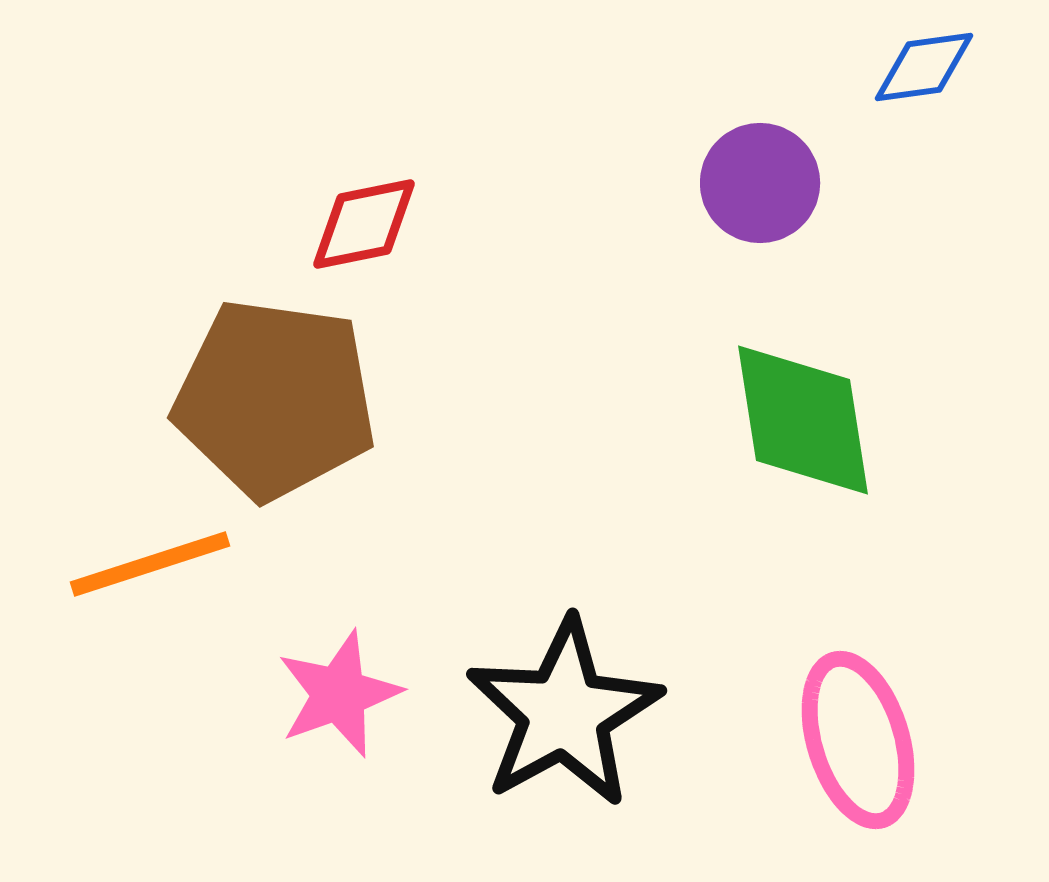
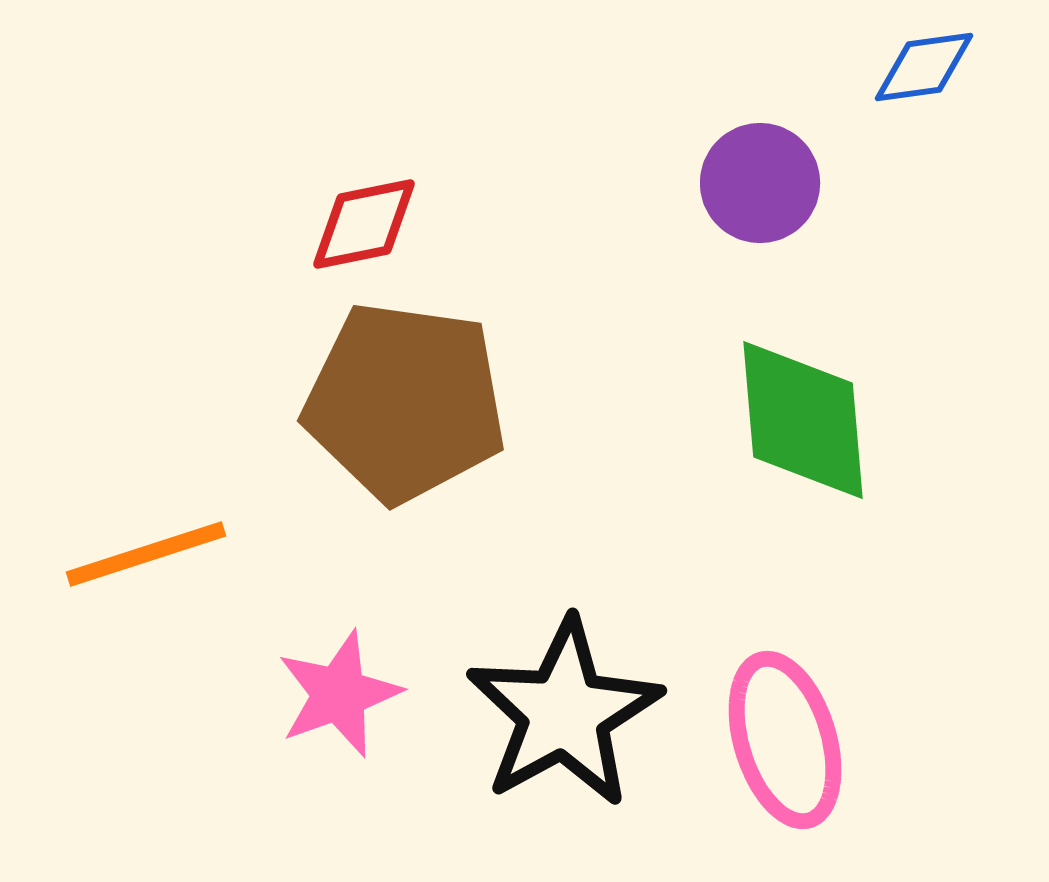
brown pentagon: moved 130 px right, 3 px down
green diamond: rotated 4 degrees clockwise
orange line: moved 4 px left, 10 px up
pink ellipse: moved 73 px left
